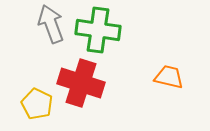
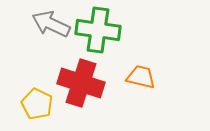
gray arrow: rotated 45 degrees counterclockwise
orange trapezoid: moved 28 px left
